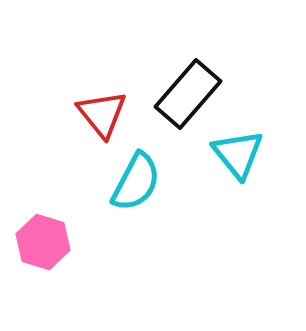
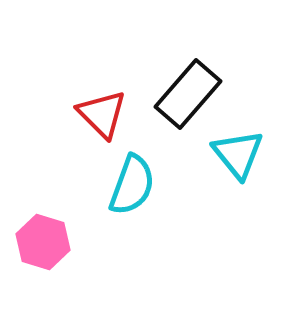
red triangle: rotated 6 degrees counterclockwise
cyan semicircle: moved 4 px left, 3 px down; rotated 8 degrees counterclockwise
